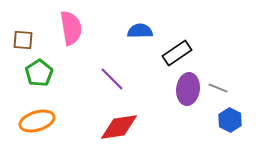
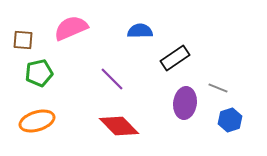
pink semicircle: rotated 104 degrees counterclockwise
black rectangle: moved 2 px left, 5 px down
green pentagon: rotated 20 degrees clockwise
purple ellipse: moved 3 px left, 14 px down
blue hexagon: rotated 15 degrees clockwise
red diamond: moved 1 px up; rotated 54 degrees clockwise
